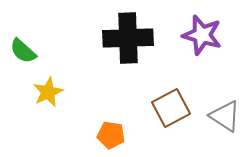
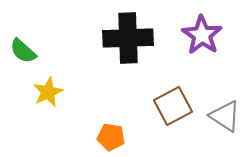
purple star: rotated 18 degrees clockwise
brown square: moved 2 px right, 2 px up
orange pentagon: moved 2 px down
